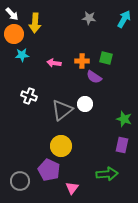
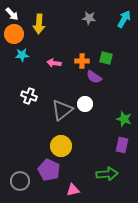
yellow arrow: moved 4 px right, 1 px down
pink triangle: moved 1 px right, 2 px down; rotated 40 degrees clockwise
